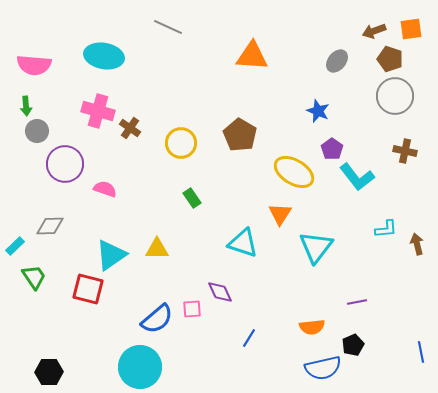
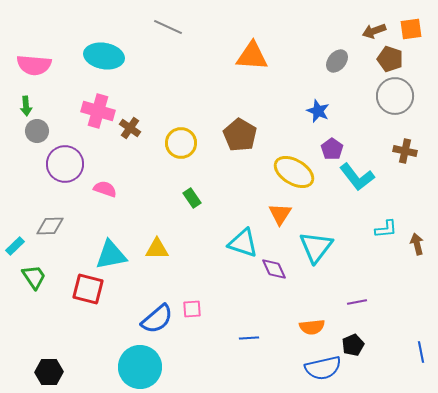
cyan triangle at (111, 255): rotated 24 degrees clockwise
purple diamond at (220, 292): moved 54 px right, 23 px up
blue line at (249, 338): rotated 54 degrees clockwise
